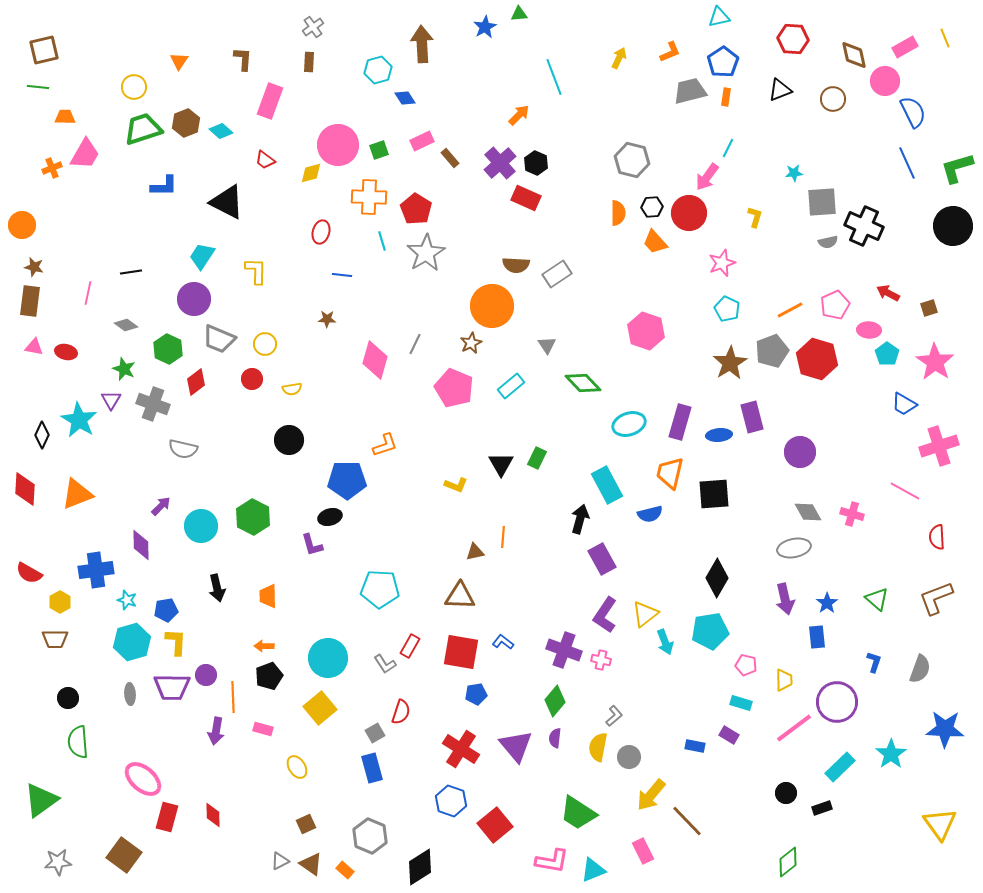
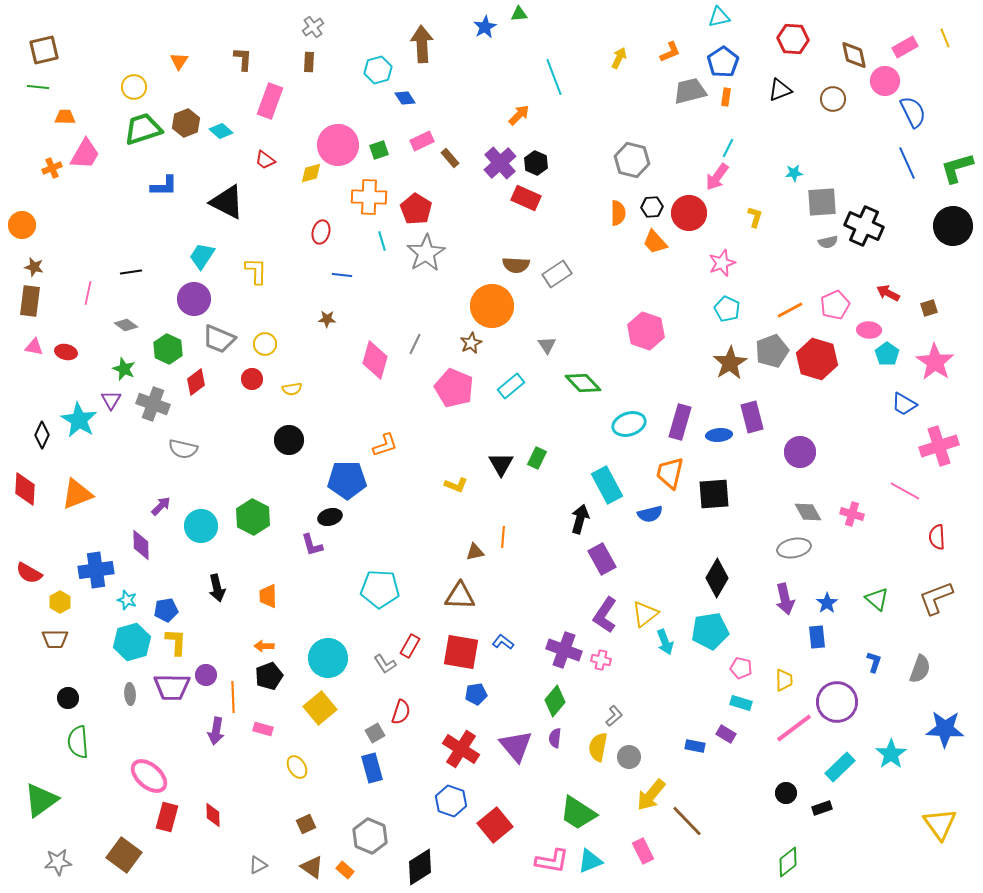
pink arrow at (707, 177): moved 10 px right
pink pentagon at (746, 665): moved 5 px left, 3 px down
purple rectangle at (729, 735): moved 3 px left, 1 px up
pink ellipse at (143, 779): moved 6 px right, 3 px up
gray triangle at (280, 861): moved 22 px left, 4 px down
brown triangle at (311, 864): moved 1 px right, 3 px down
cyan triangle at (593, 870): moved 3 px left, 9 px up
